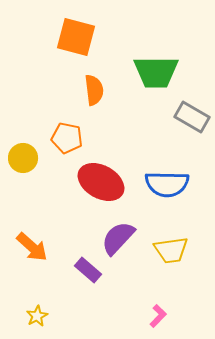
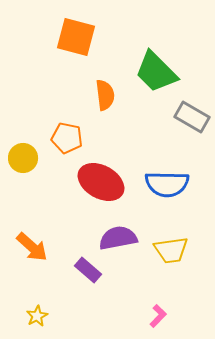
green trapezoid: rotated 45 degrees clockwise
orange semicircle: moved 11 px right, 5 px down
purple semicircle: rotated 36 degrees clockwise
